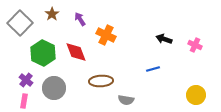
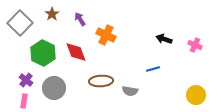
gray semicircle: moved 4 px right, 9 px up
